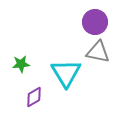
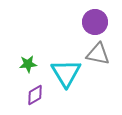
gray triangle: moved 2 px down
green star: moved 7 px right
purple diamond: moved 1 px right, 2 px up
